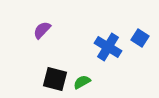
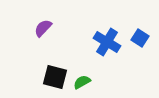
purple semicircle: moved 1 px right, 2 px up
blue cross: moved 1 px left, 5 px up
black square: moved 2 px up
